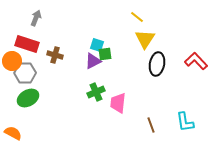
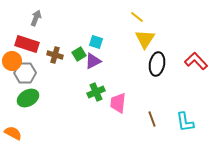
cyan square: moved 1 px left, 3 px up
green square: moved 26 px left; rotated 24 degrees counterclockwise
brown line: moved 1 px right, 6 px up
